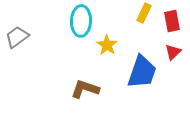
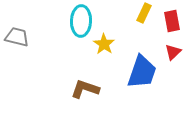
gray trapezoid: rotated 50 degrees clockwise
yellow star: moved 3 px left, 1 px up
